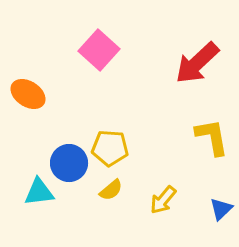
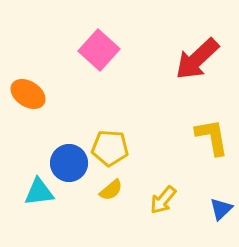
red arrow: moved 4 px up
